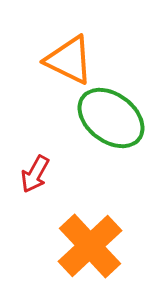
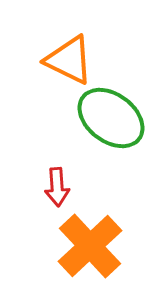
red arrow: moved 22 px right, 13 px down; rotated 33 degrees counterclockwise
